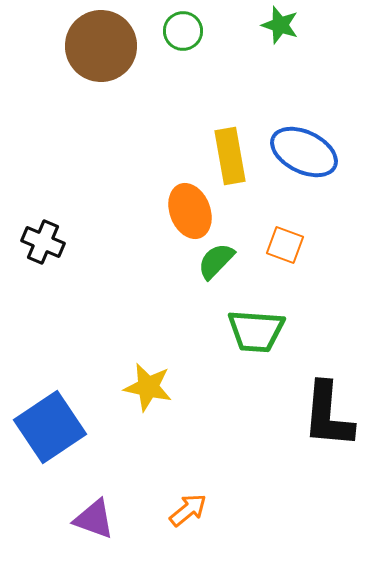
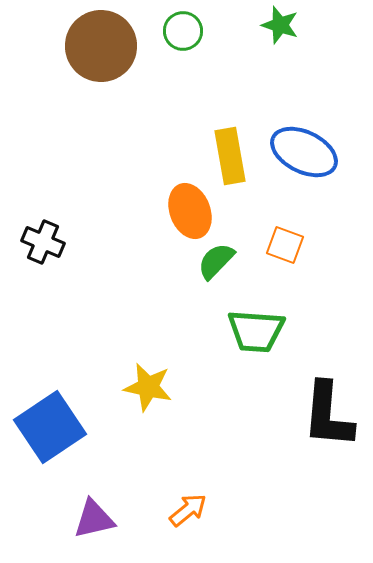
purple triangle: rotated 33 degrees counterclockwise
